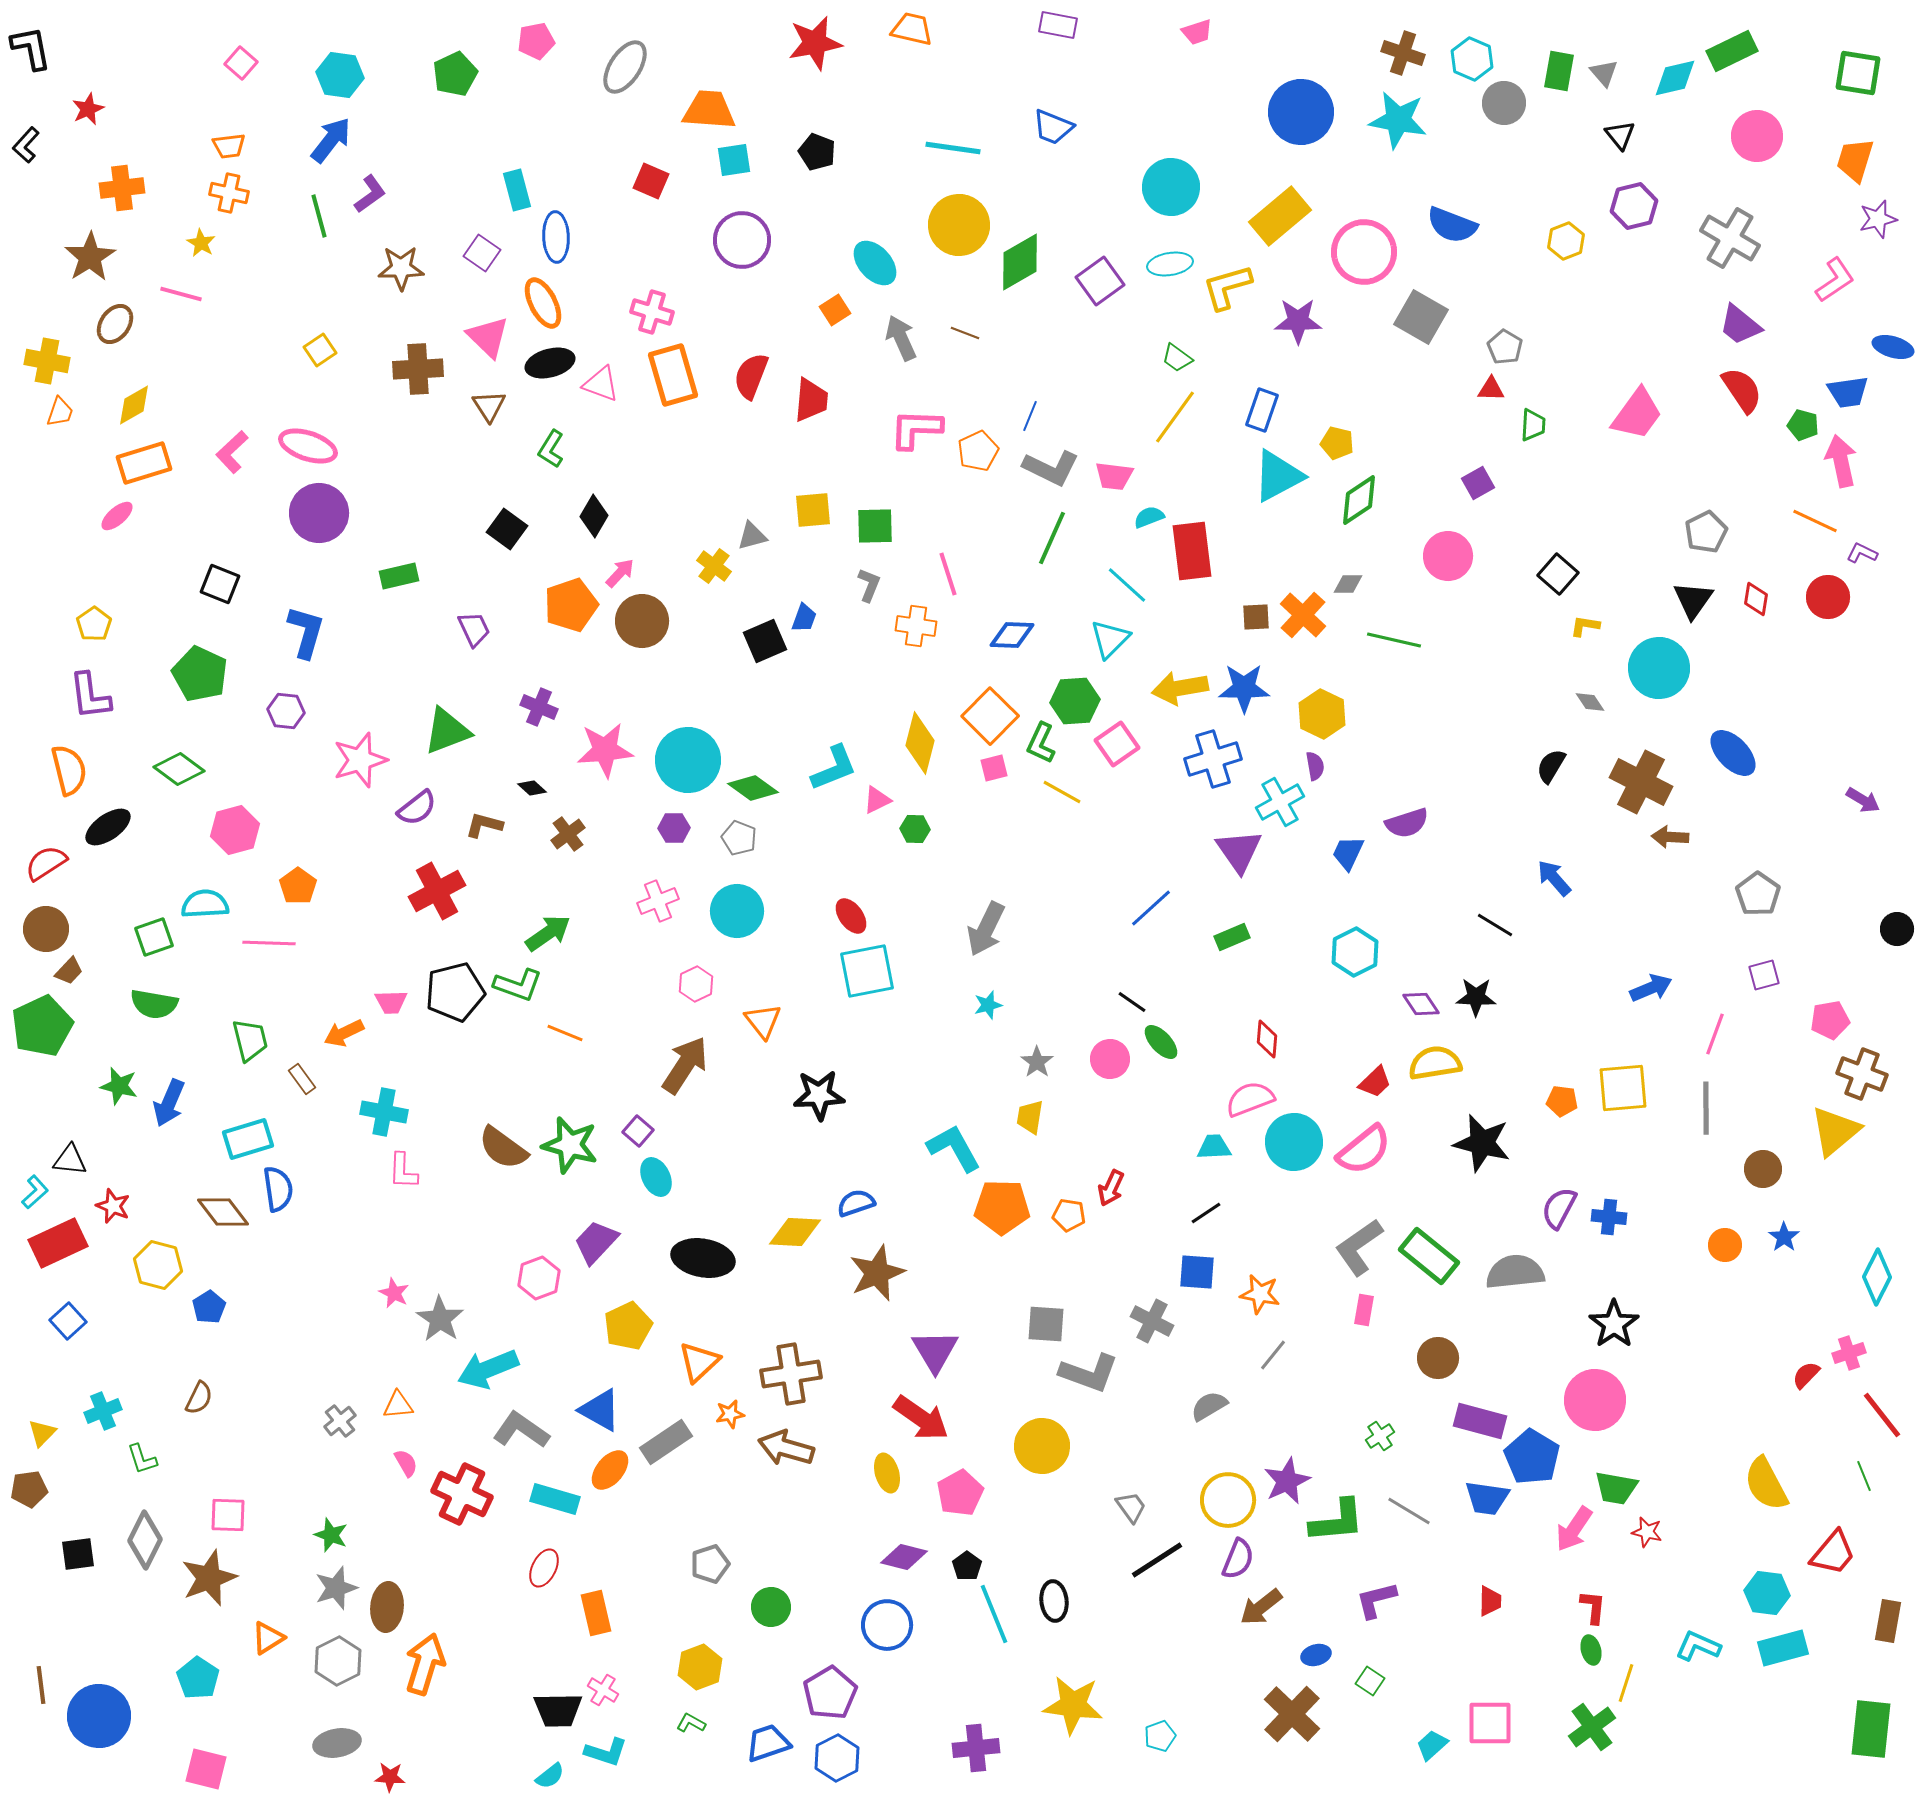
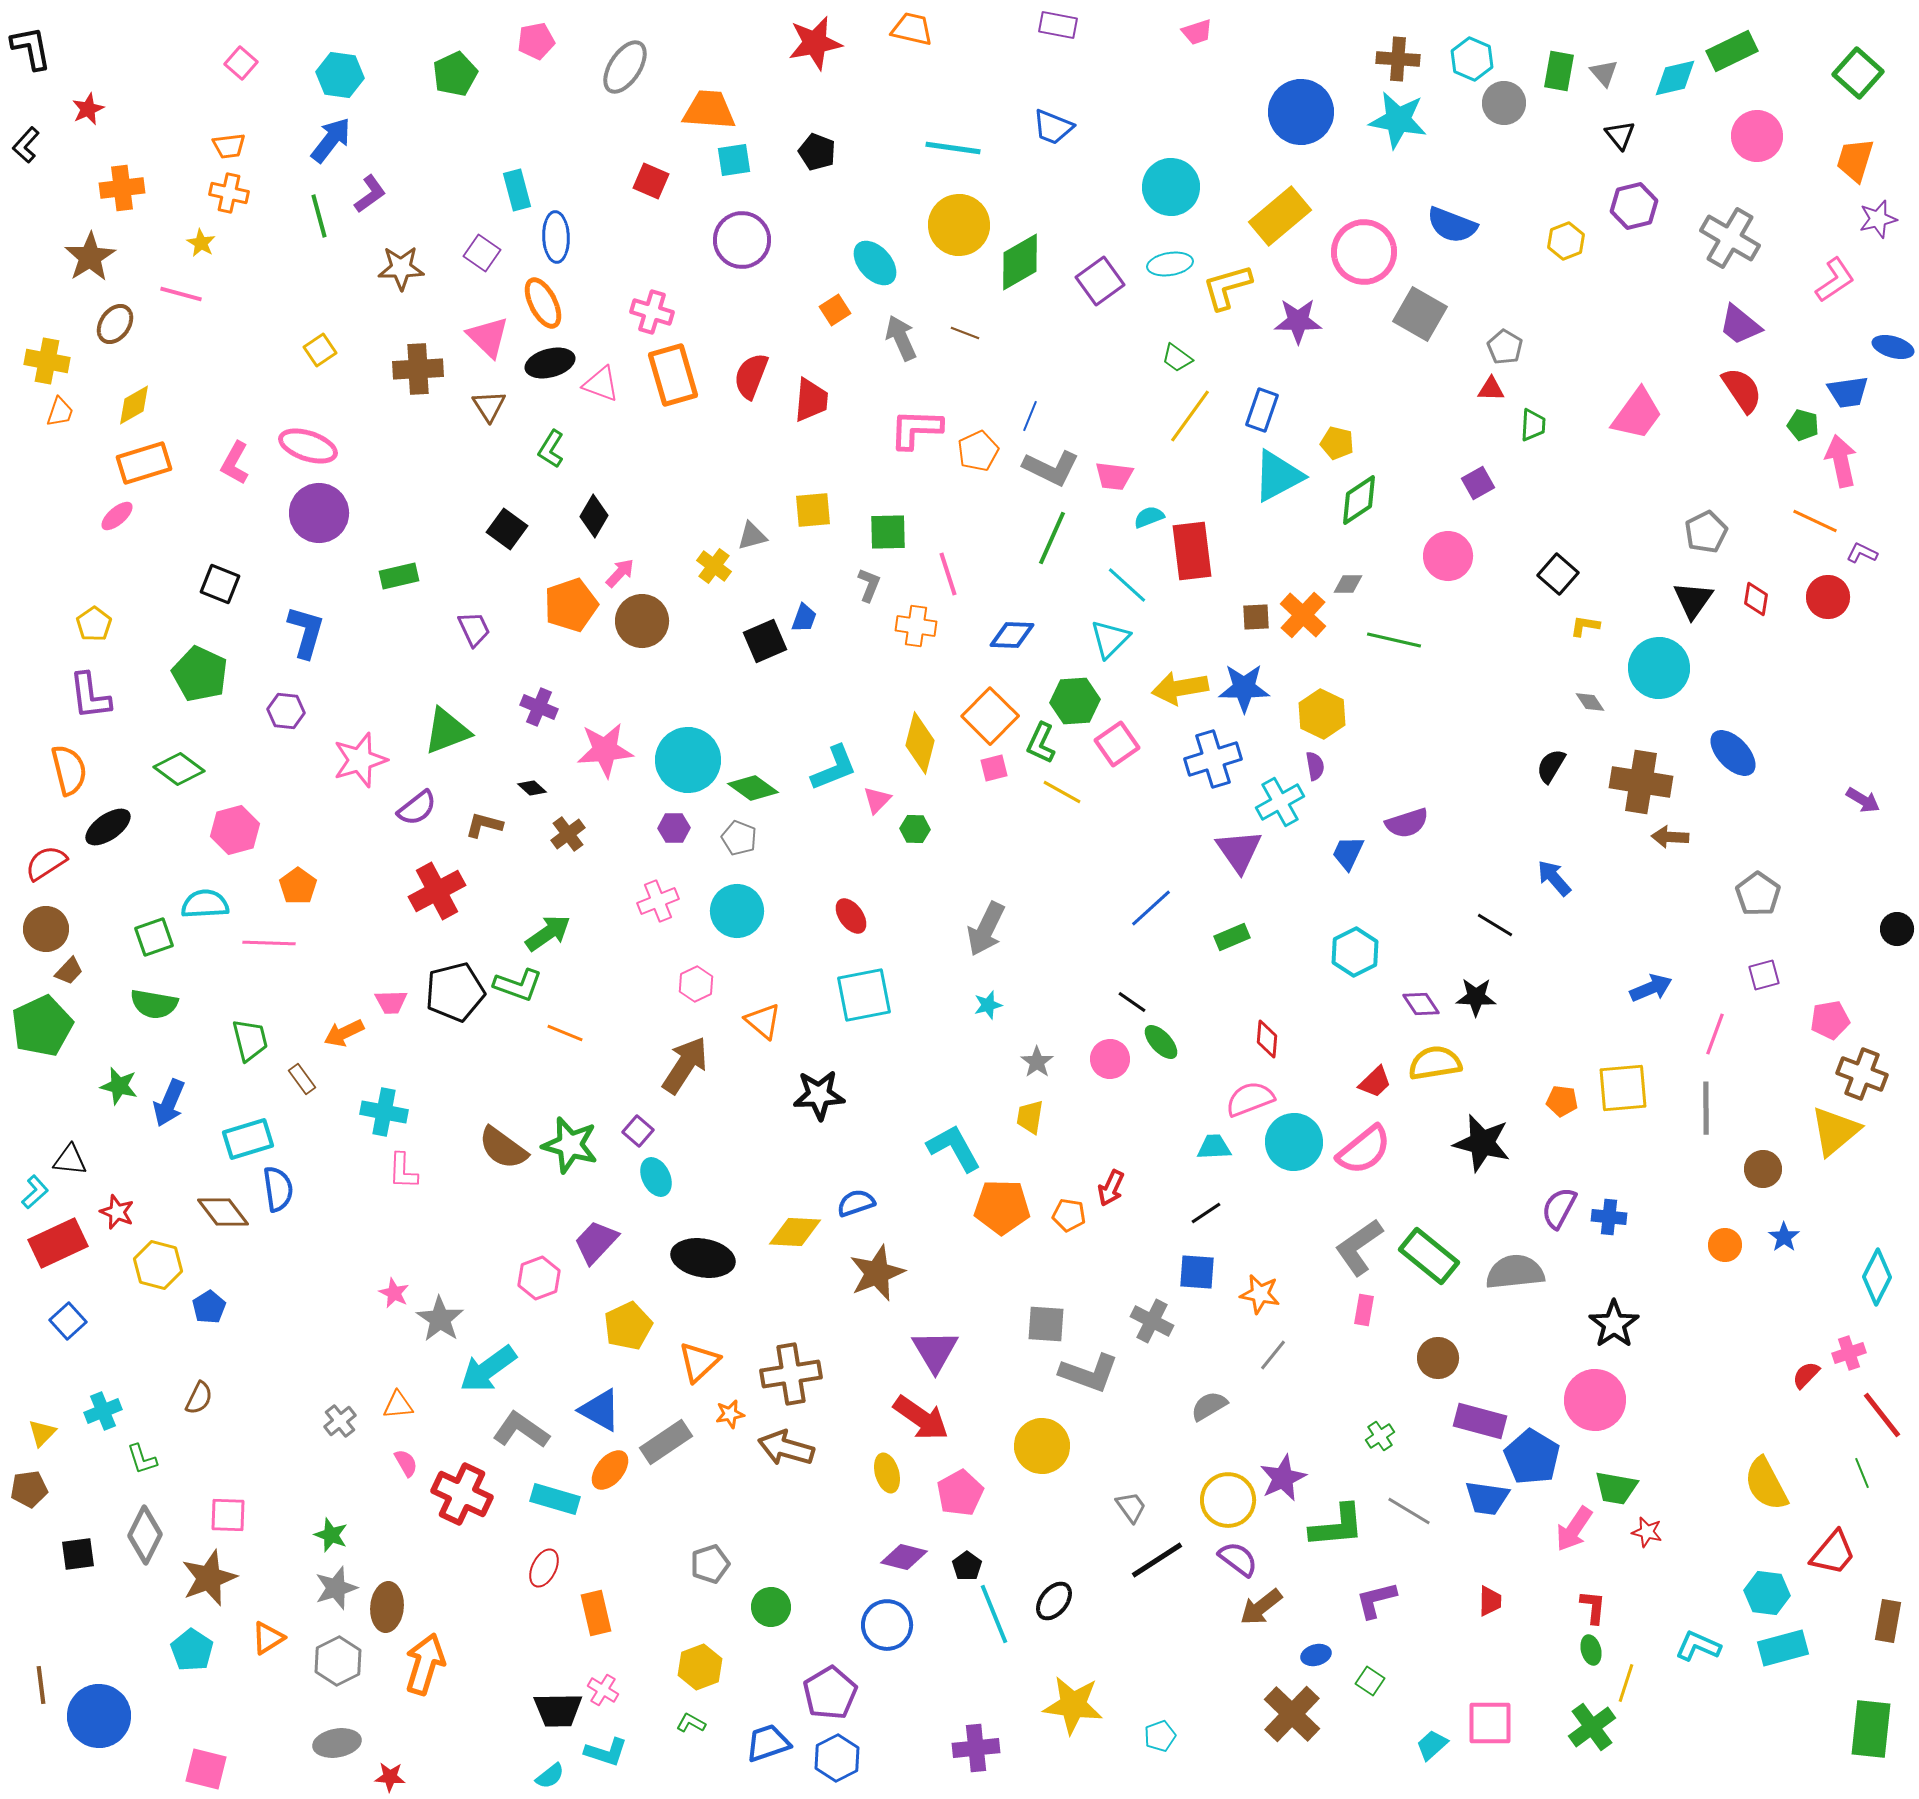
brown cross at (1403, 53): moved 5 px left, 6 px down; rotated 15 degrees counterclockwise
green square at (1858, 73): rotated 33 degrees clockwise
gray square at (1421, 317): moved 1 px left, 3 px up
yellow line at (1175, 417): moved 15 px right, 1 px up
pink L-shape at (232, 452): moved 3 px right, 11 px down; rotated 18 degrees counterclockwise
green square at (875, 526): moved 13 px right, 6 px down
brown cross at (1641, 782): rotated 18 degrees counterclockwise
pink triangle at (877, 800): rotated 20 degrees counterclockwise
cyan square at (867, 971): moved 3 px left, 24 px down
orange triangle at (763, 1021): rotated 12 degrees counterclockwise
red star at (113, 1206): moved 4 px right, 6 px down
cyan arrow at (488, 1369): rotated 14 degrees counterclockwise
green line at (1864, 1476): moved 2 px left, 3 px up
purple star at (1287, 1481): moved 4 px left, 3 px up
green L-shape at (1337, 1521): moved 5 px down
gray diamond at (145, 1540): moved 5 px up
purple semicircle at (1238, 1559): rotated 75 degrees counterclockwise
black ellipse at (1054, 1601): rotated 45 degrees clockwise
cyan pentagon at (198, 1678): moved 6 px left, 28 px up
